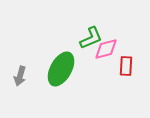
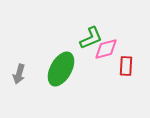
gray arrow: moved 1 px left, 2 px up
